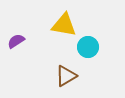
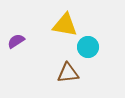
yellow triangle: moved 1 px right
brown triangle: moved 2 px right, 3 px up; rotated 25 degrees clockwise
